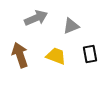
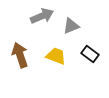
gray arrow: moved 6 px right, 2 px up
black rectangle: rotated 42 degrees counterclockwise
